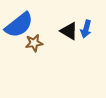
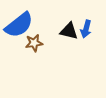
black triangle: rotated 18 degrees counterclockwise
